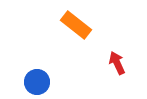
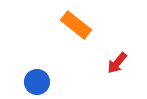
red arrow: rotated 115 degrees counterclockwise
